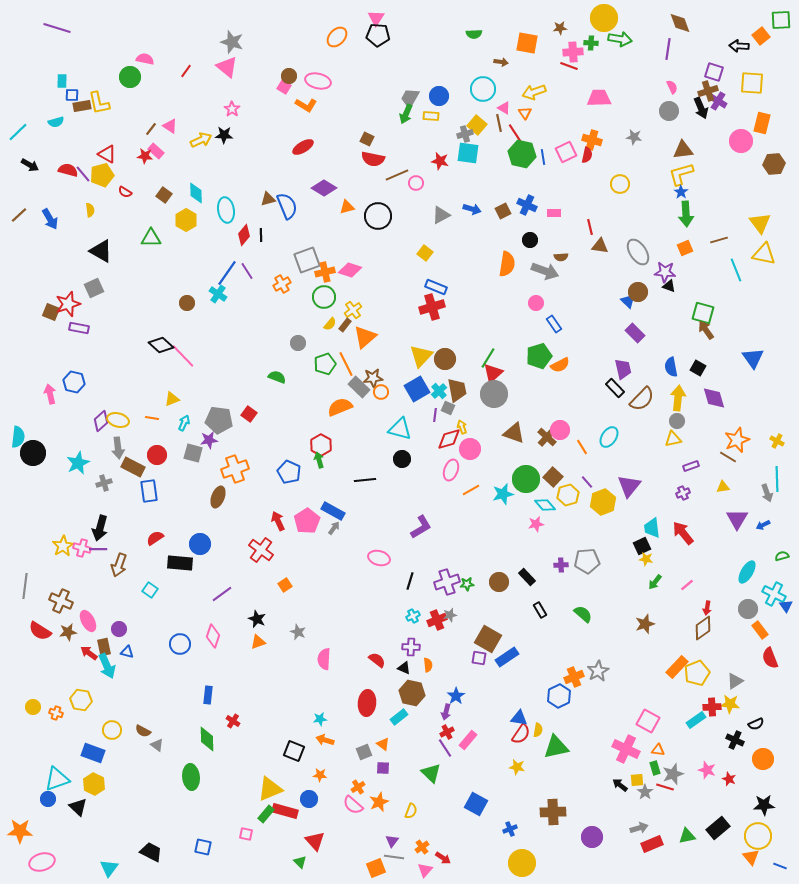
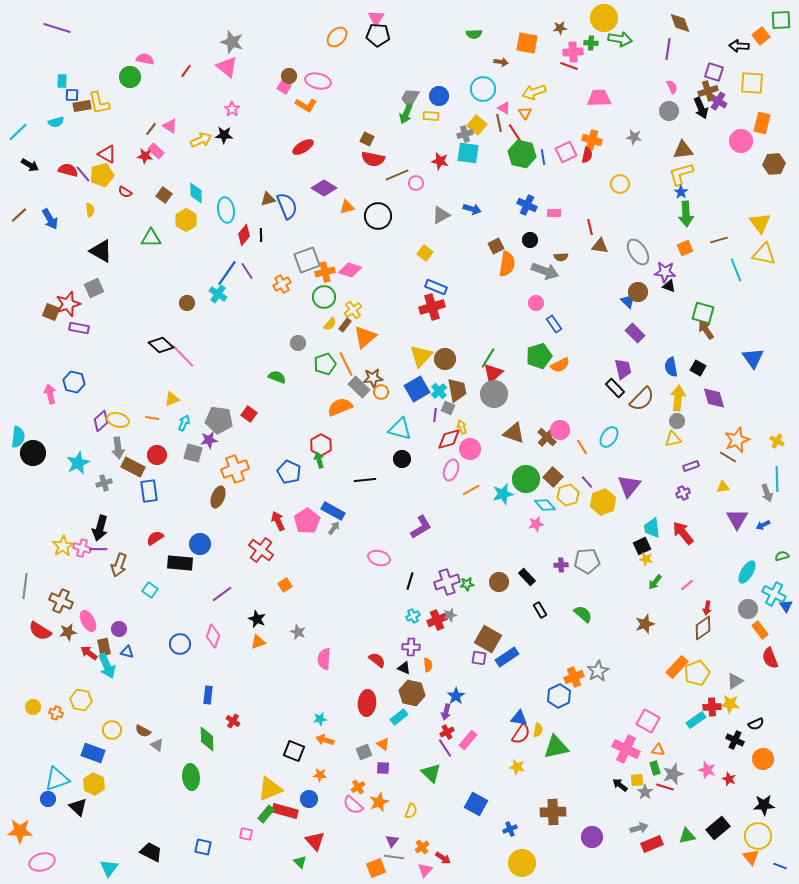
brown square at (503, 211): moved 7 px left, 35 px down
